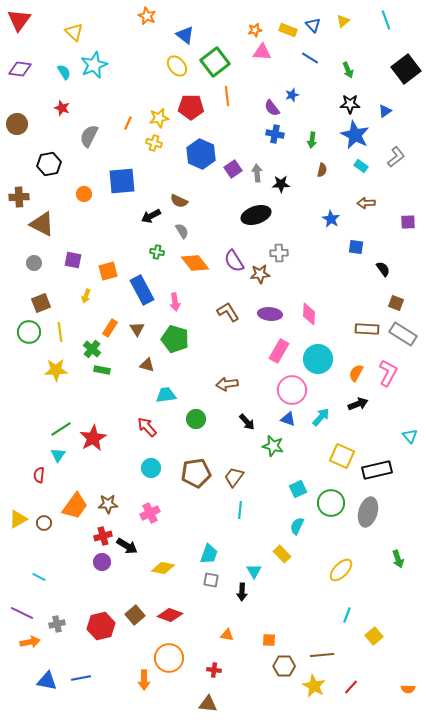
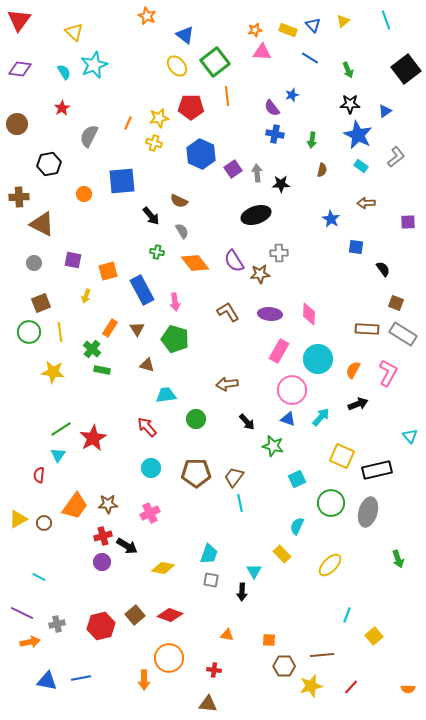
red star at (62, 108): rotated 21 degrees clockwise
blue star at (355, 135): moved 3 px right
black arrow at (151, 216): rotated 102 degrees counterclockwise
yellow star at (56, 370): moved 3 px left, 2 px down; rotated 10 degrees clockwise
orange semicircle at (356, 373): moved 3 px left, 3 px up
brown pentagon at (196, 473): rotated 8 degrees clockwise
cyan square at (298, 489): moved 1 px left, 10 px up
cyan line at (240, 510): moved 7 px up; rotated 18 degrees counterclockwise
yellow ellipse at (341, 570): moved 11 px left, 5 px up
yellow star at (314, 686): moved 3 px left; rotated 30 degrees clockwise
